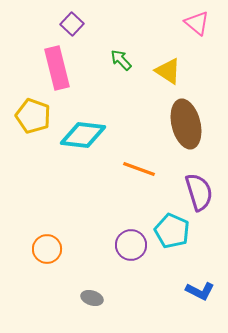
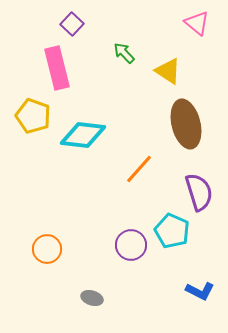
green arrow: moved 3 px right, 7 px up
orange line: rotated 68 degrees counterclockwise
